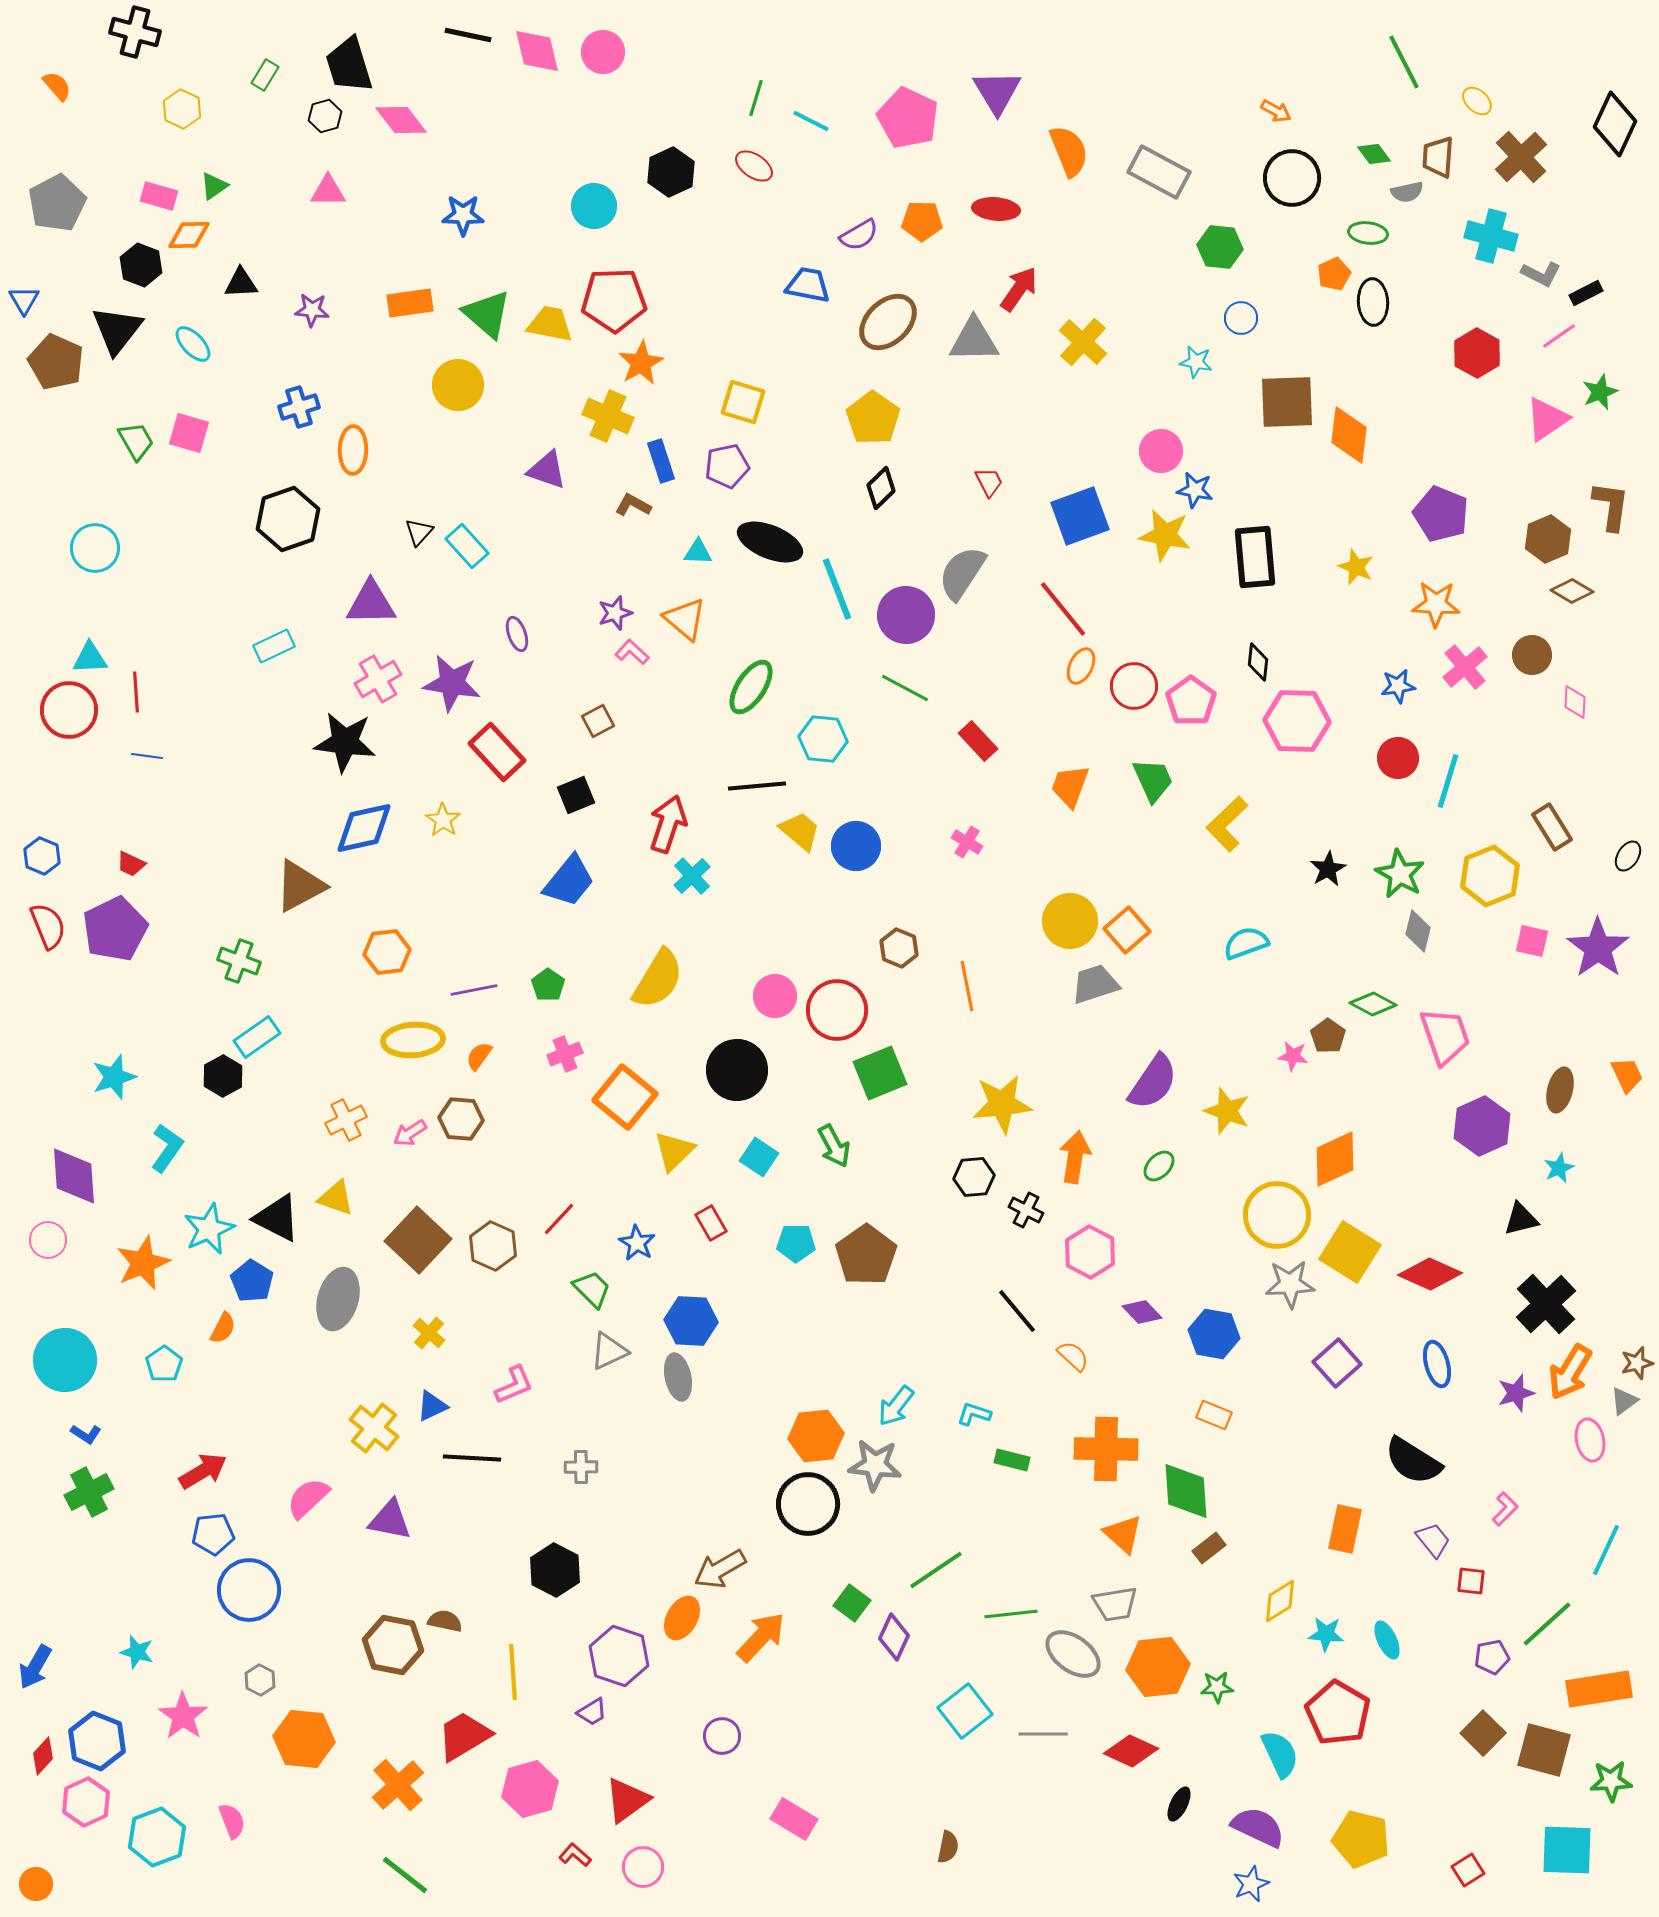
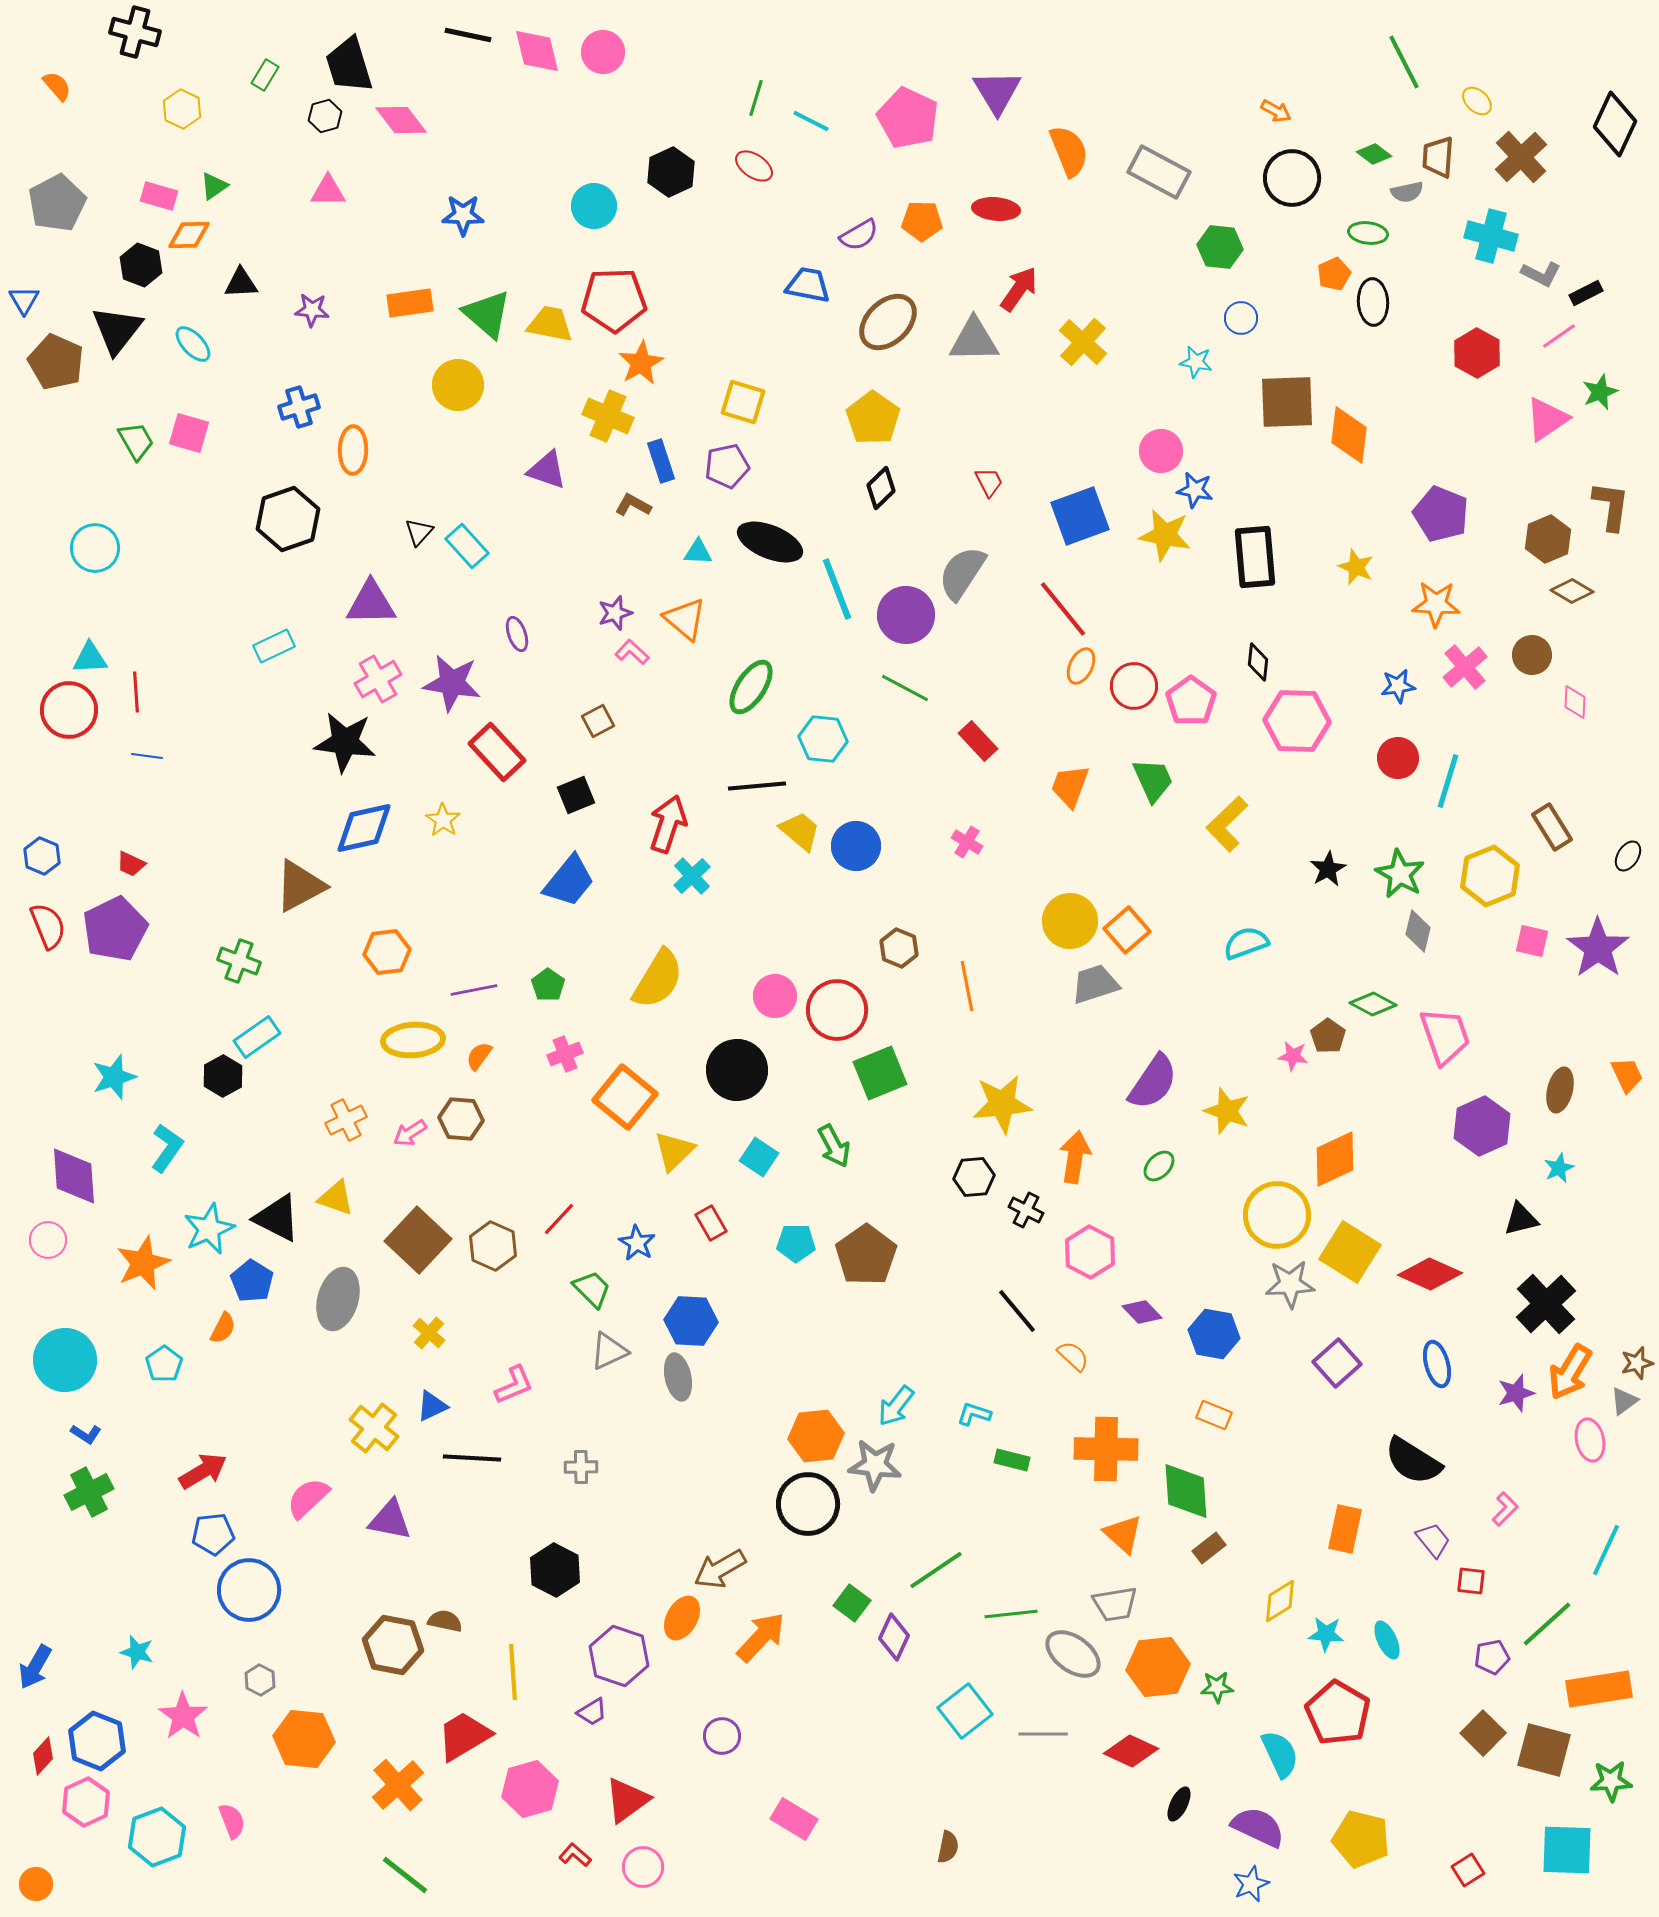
green diamond at (1374, 154): rotated 16 degrees counterclockwise
